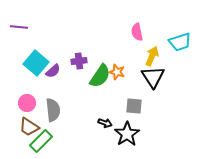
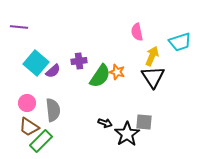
gray square: moved 10 px right, 16 px down
